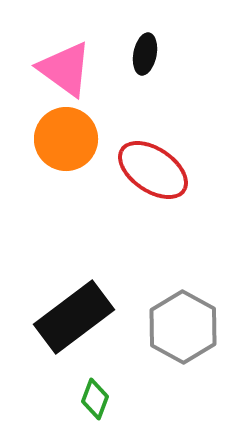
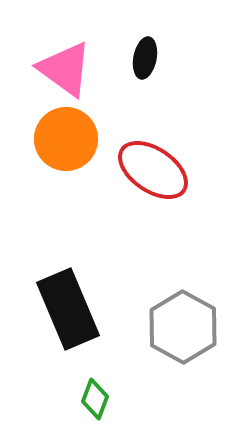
black ellipse: moved 4 px down
black rectangle: moved 6 px left, 8 px up; rotated 76 degrees counterclockwise
